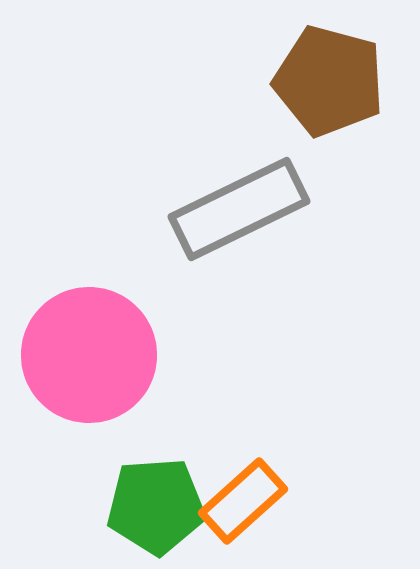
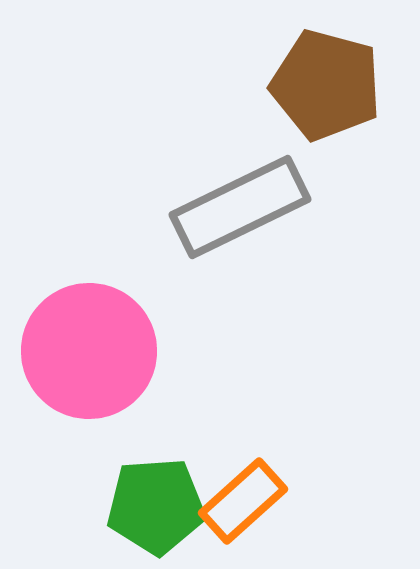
brown pentagon: moved 3 px left, 4 px down
gray rectangle: moved 1 px right, 2 px up
pink circle: moved 4 px up
